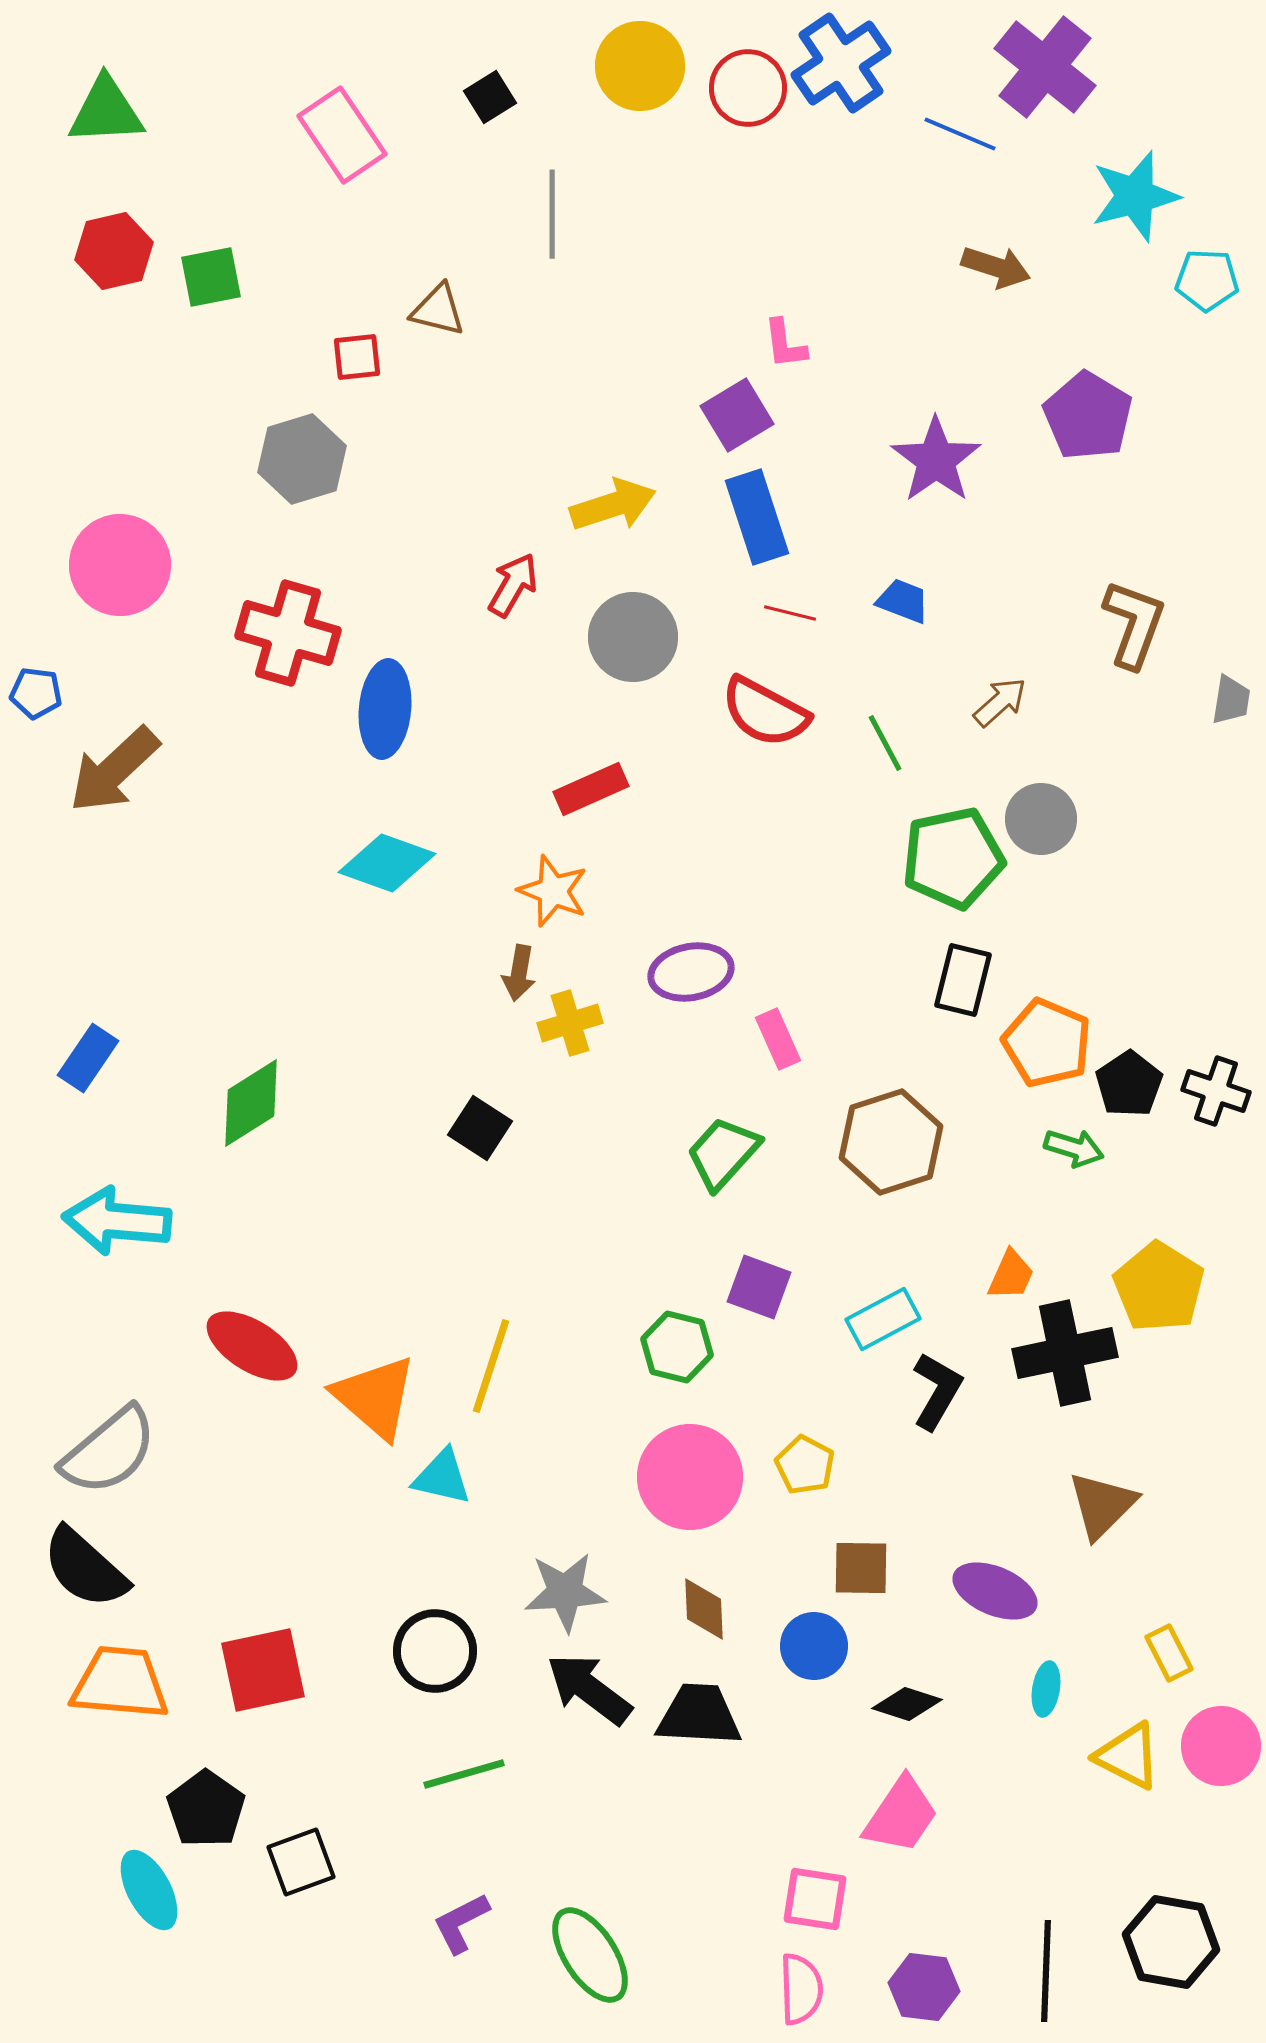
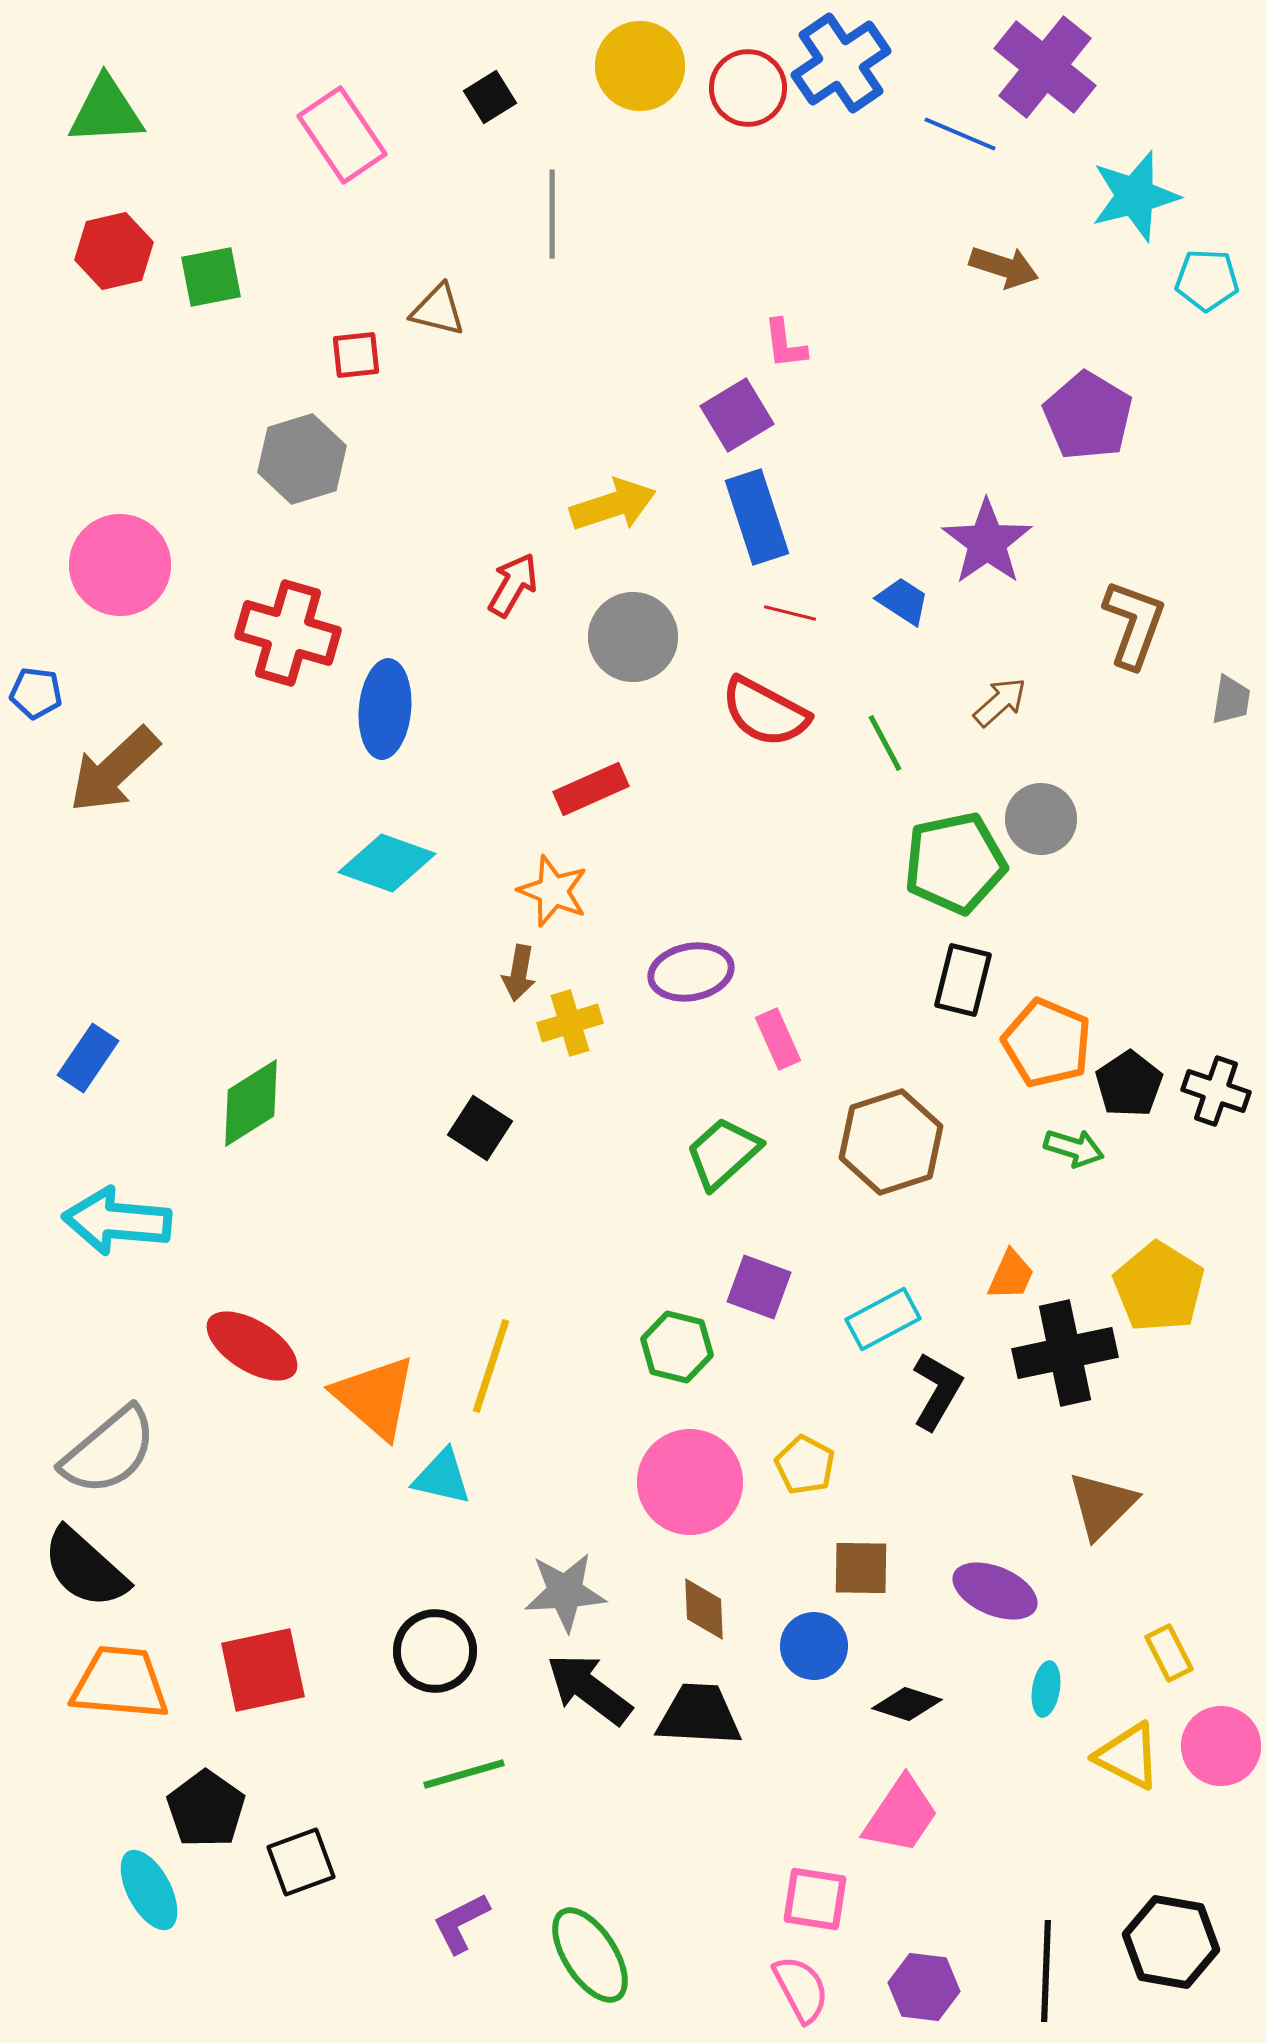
brown arrow at (996, 267): moved 8 px right
red square at (357, 357): moved 1 px left, 2 px up
purple star at (936, 460): moved 51 px right, 82 px down
blue trapezoid at (903, 601): rotated 12 degrees clockwise
green pentagon at (953, 858): moved 2 px right, 5 px down
green trapezoid at (723, 1153): rotated 6 degrees clockwise
pink circle at (690, 1477): moved 5 px down
pink semicircle at (801, 1989): rotated 26 degrees counterclockwise
